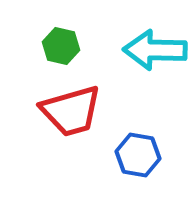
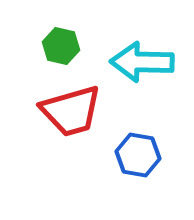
cyan arrow: moved 13 px left, 12 px down
